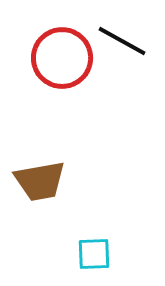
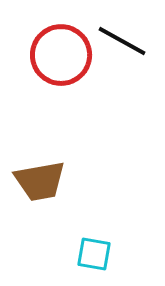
red circle: moved 1 px left, 3 px up
cyan square: rotated 12 degrees clockwise
